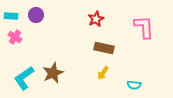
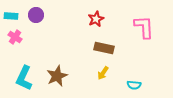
brown star: moved 4 px right, 3 px down
cyan L-shape: rotated 30 degrees counterclockwise
